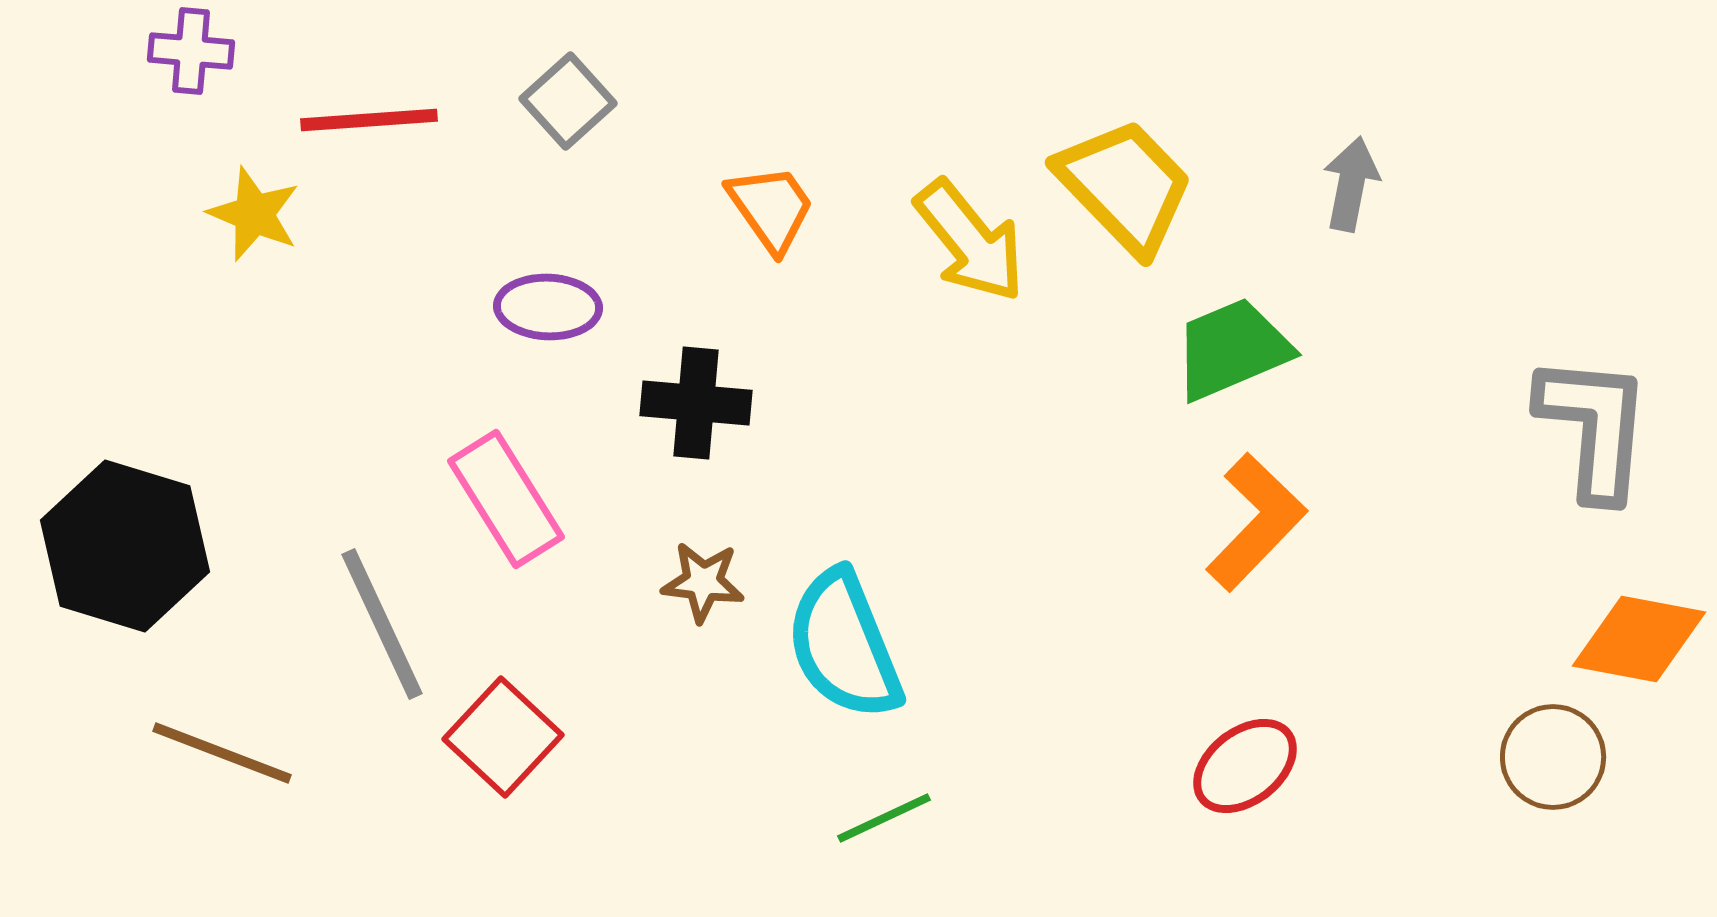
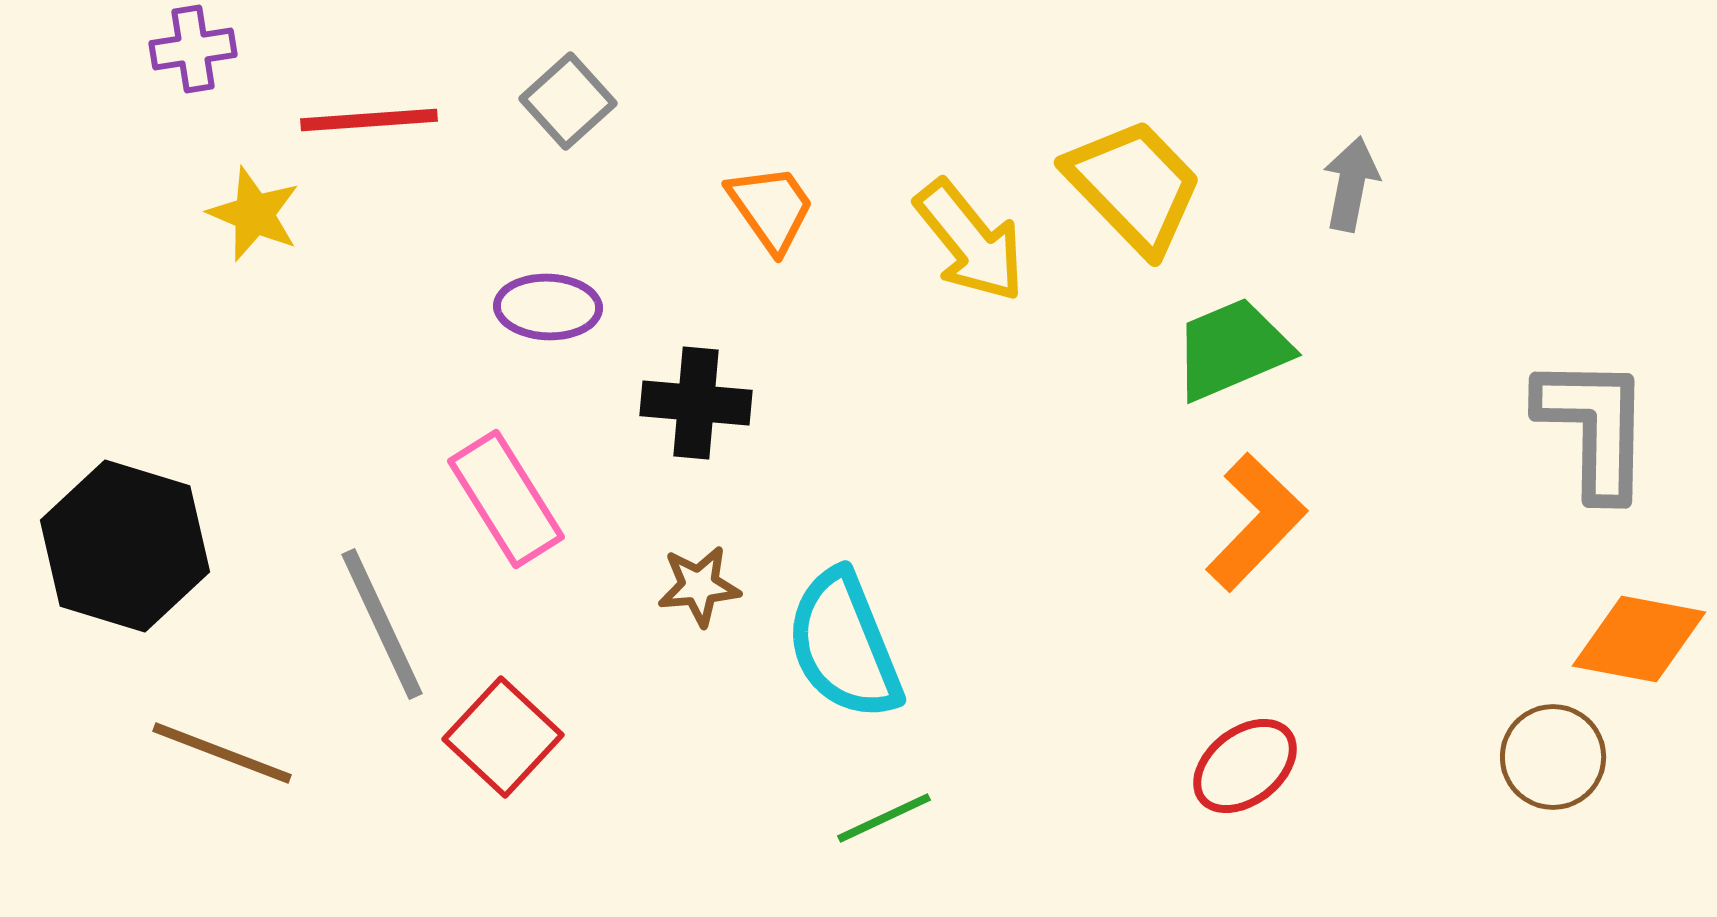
purple cross: moved 2 px right, 2 px up; rotated 14 degrees counterclockwise
yellow trapezoid: moved 9 px right
gray L-shape: rotated 4 degrees counterclockwise
brown star: moved 4 px left, 4 px down; rotated 12 degrees counterclockwise
